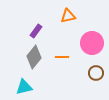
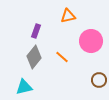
purple rectangle: rotated 16 degrees counterclockwise
pink circle: moved 1 px left, 2 px up
orange line: rotated 40 degrees clockwise
brown circle: moved 3 px right, 7 px down
